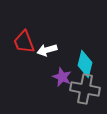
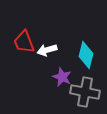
cyan diamond: moved 1 px right, 9 px up
gray cross: moved 3 px down
